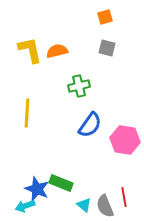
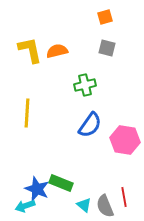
green cross: moved 6 px right, 1 px up
